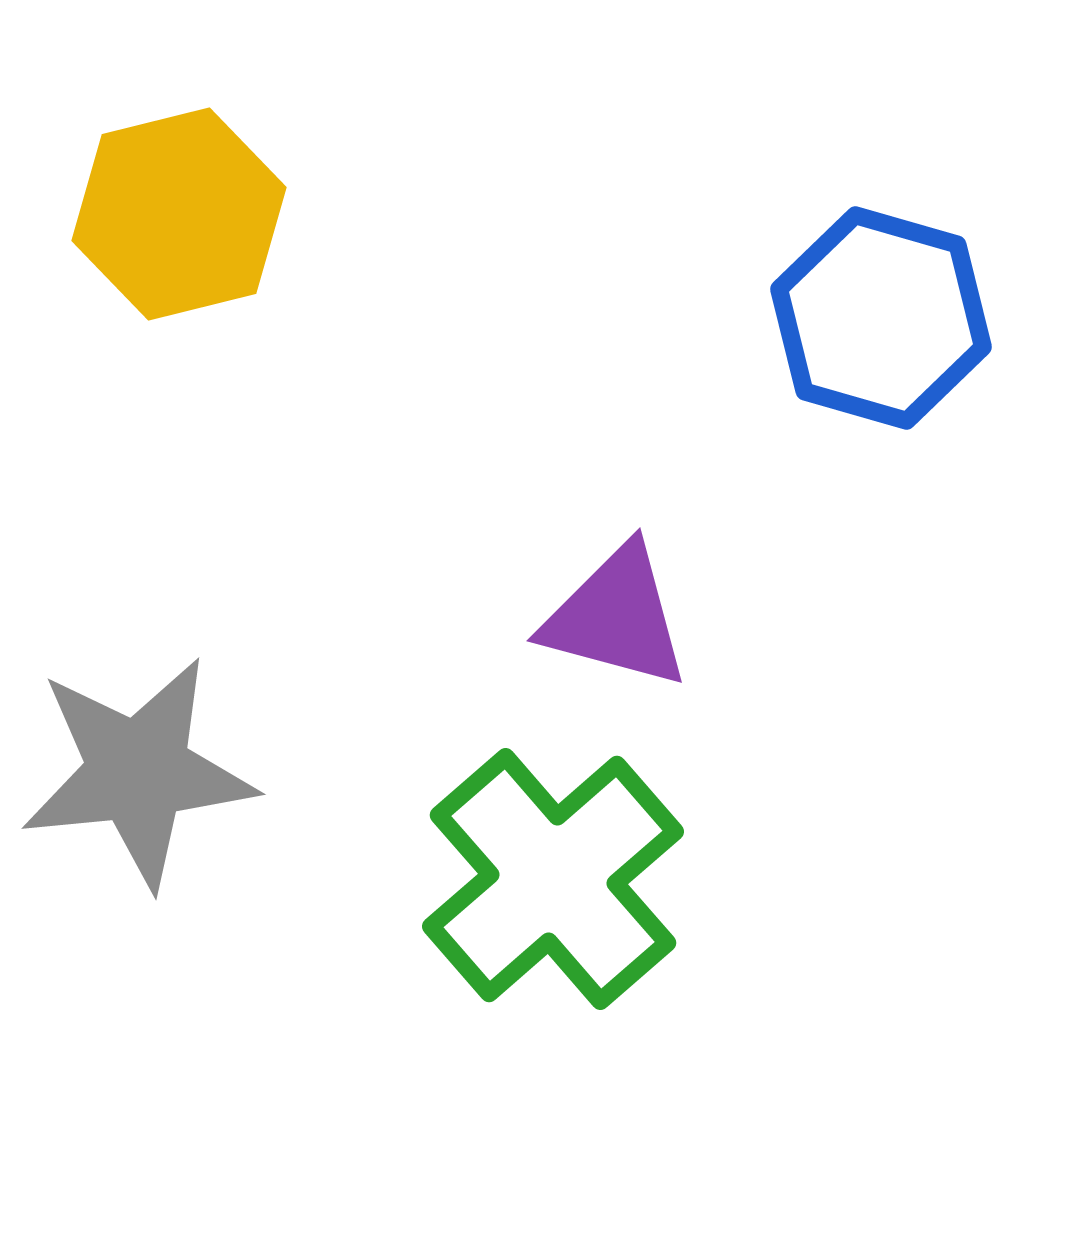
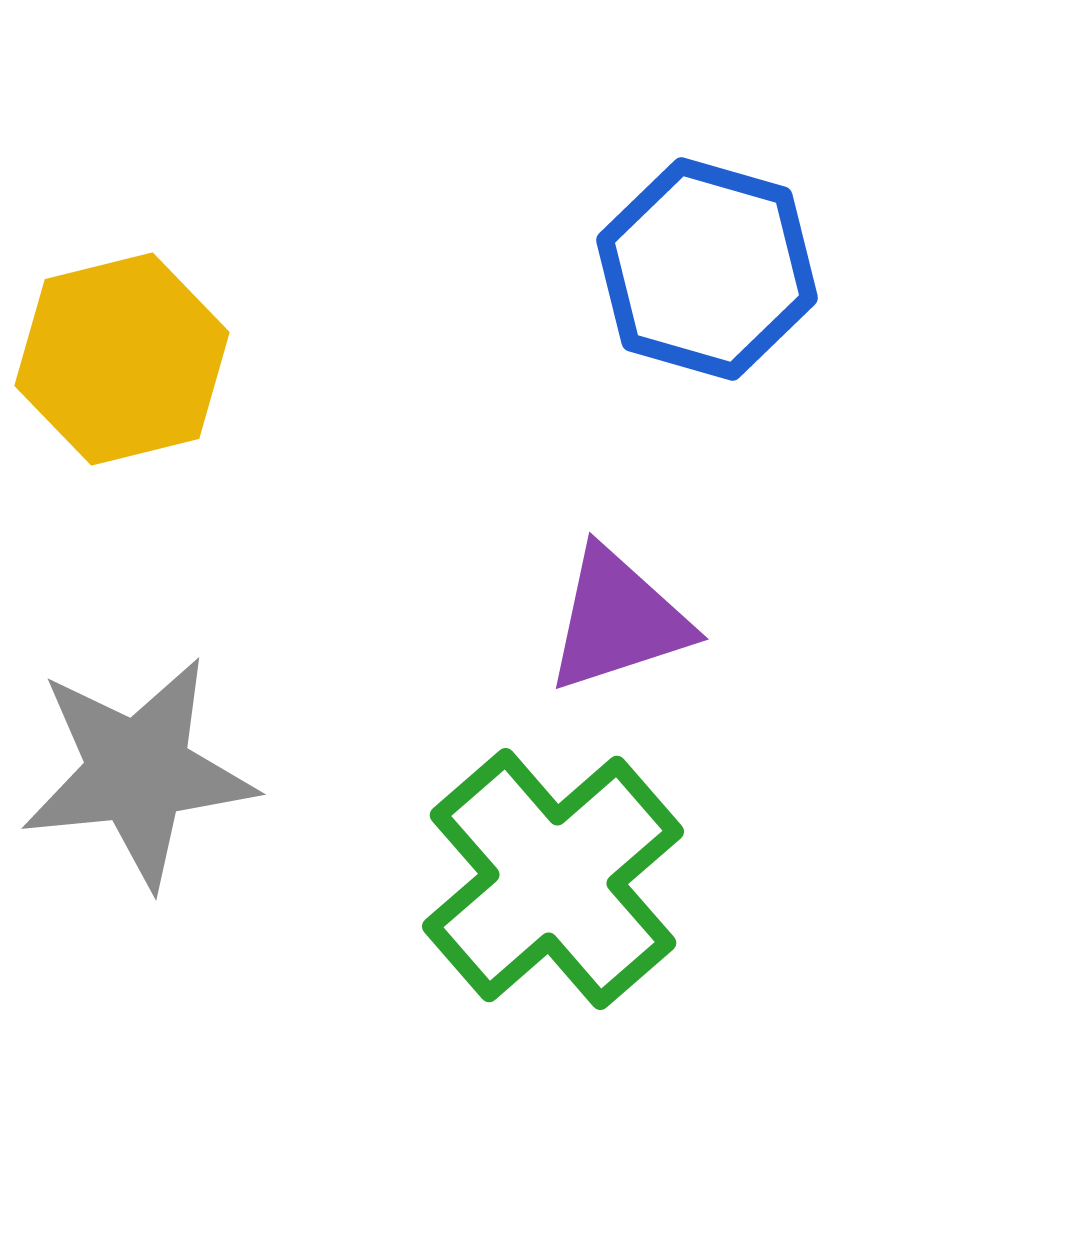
yellow hexagon: moved 57 px left, 145 px down
blue hexagon: moved 174 px left, 49 px up
purple triangle: moved 2 px right, 3 px down; rotated 33 degrees counterclockwise
